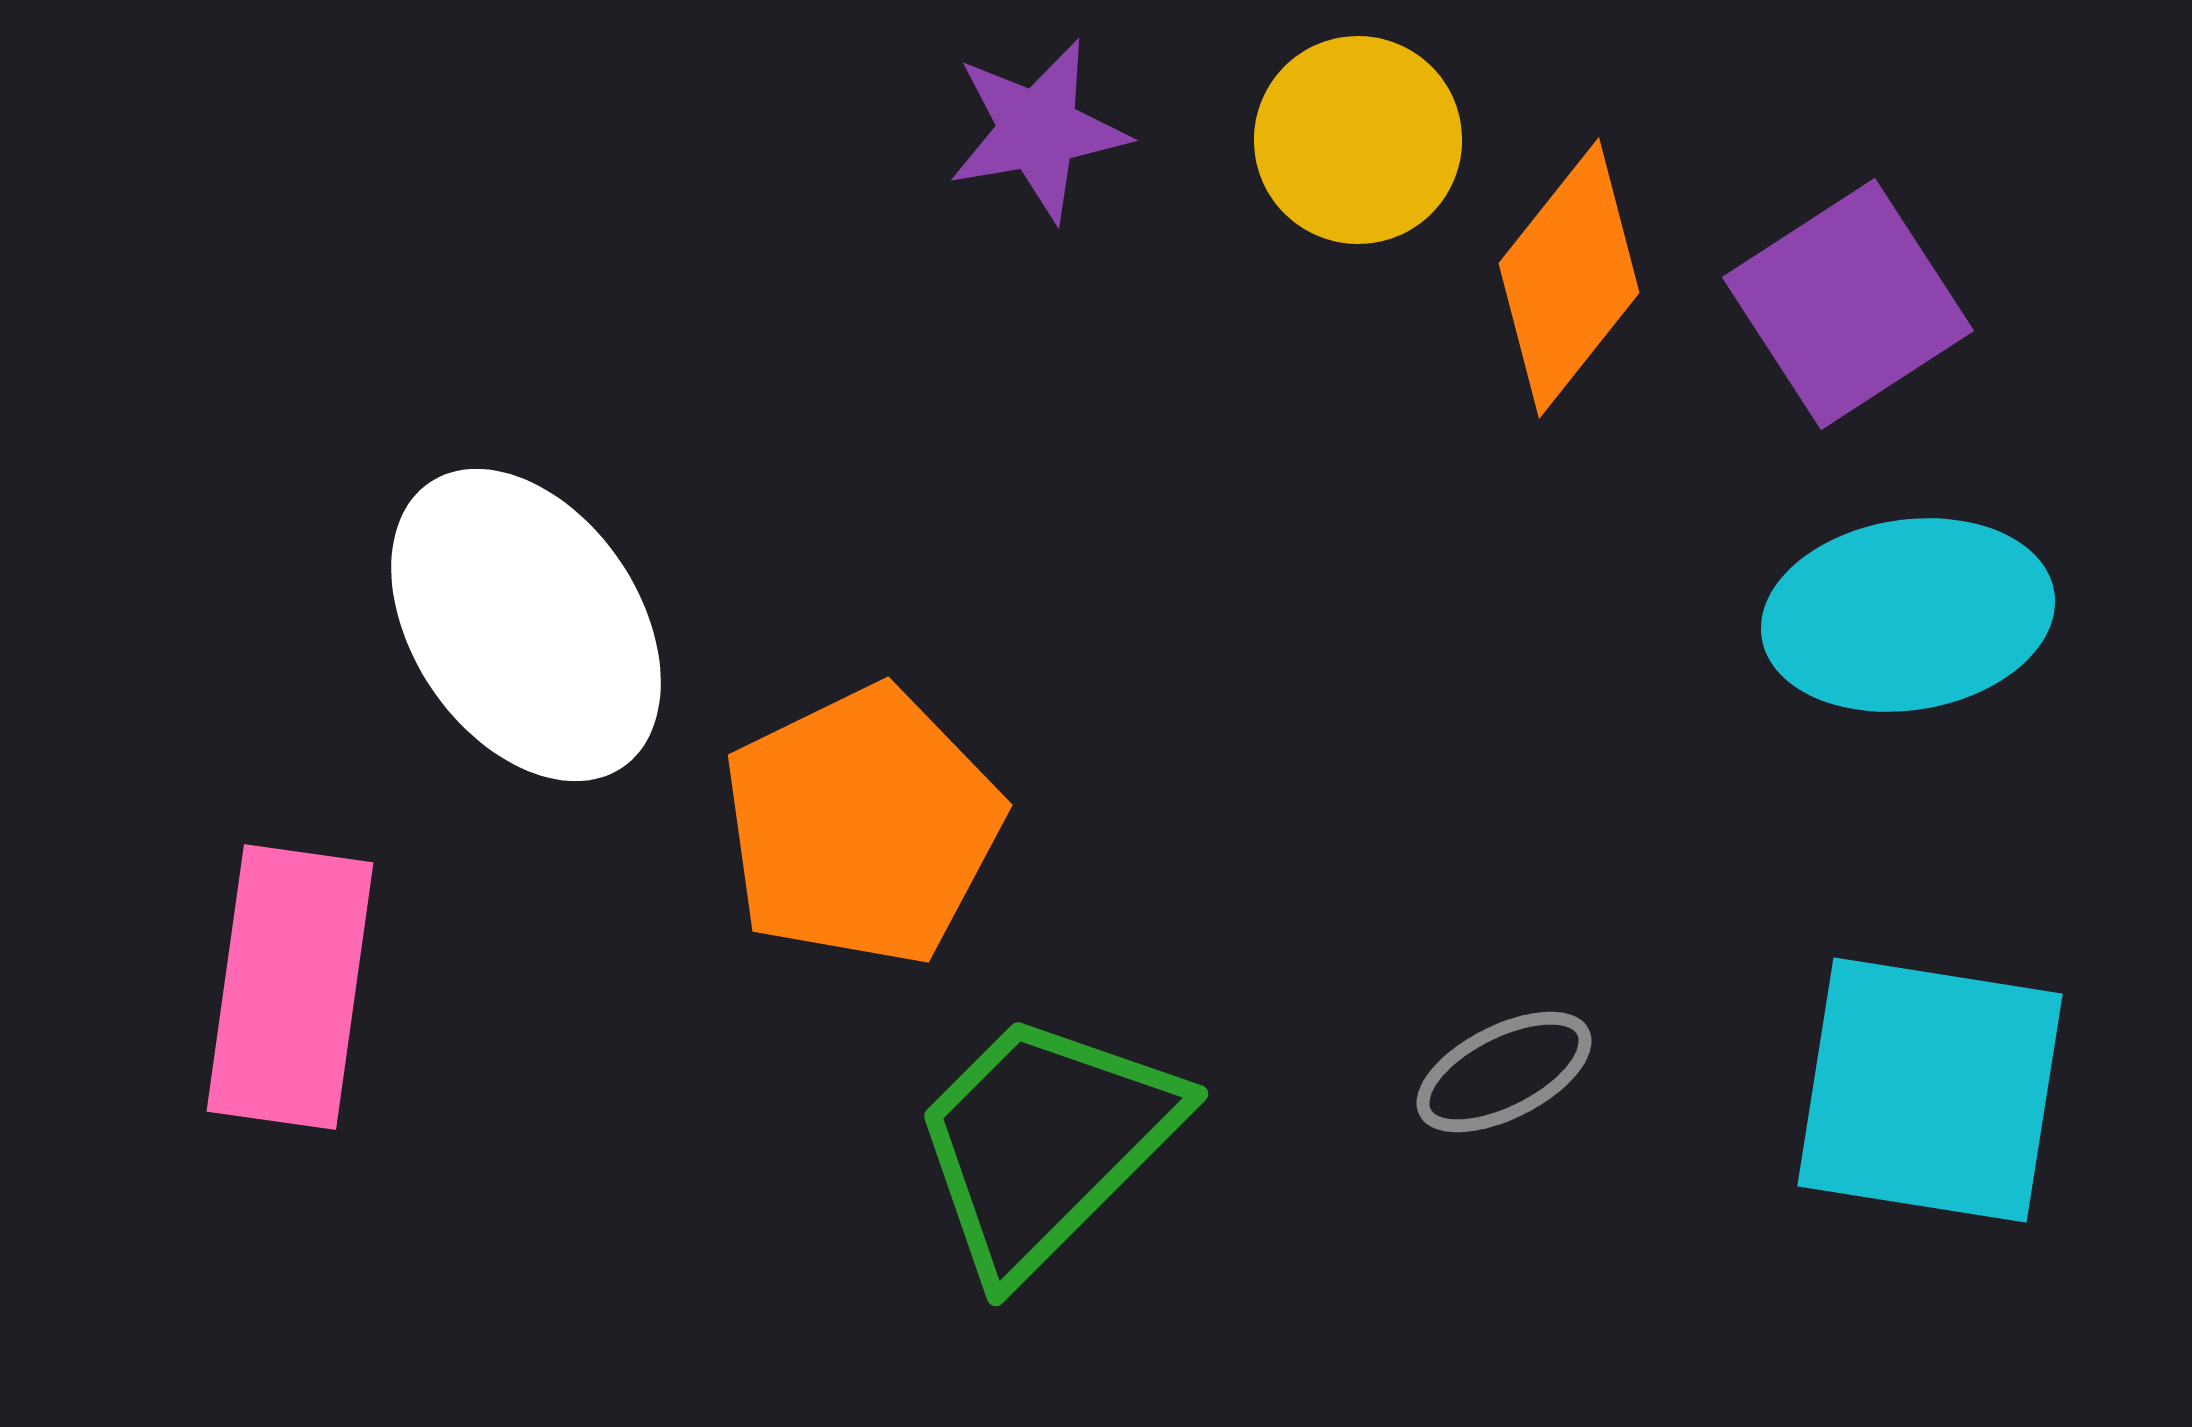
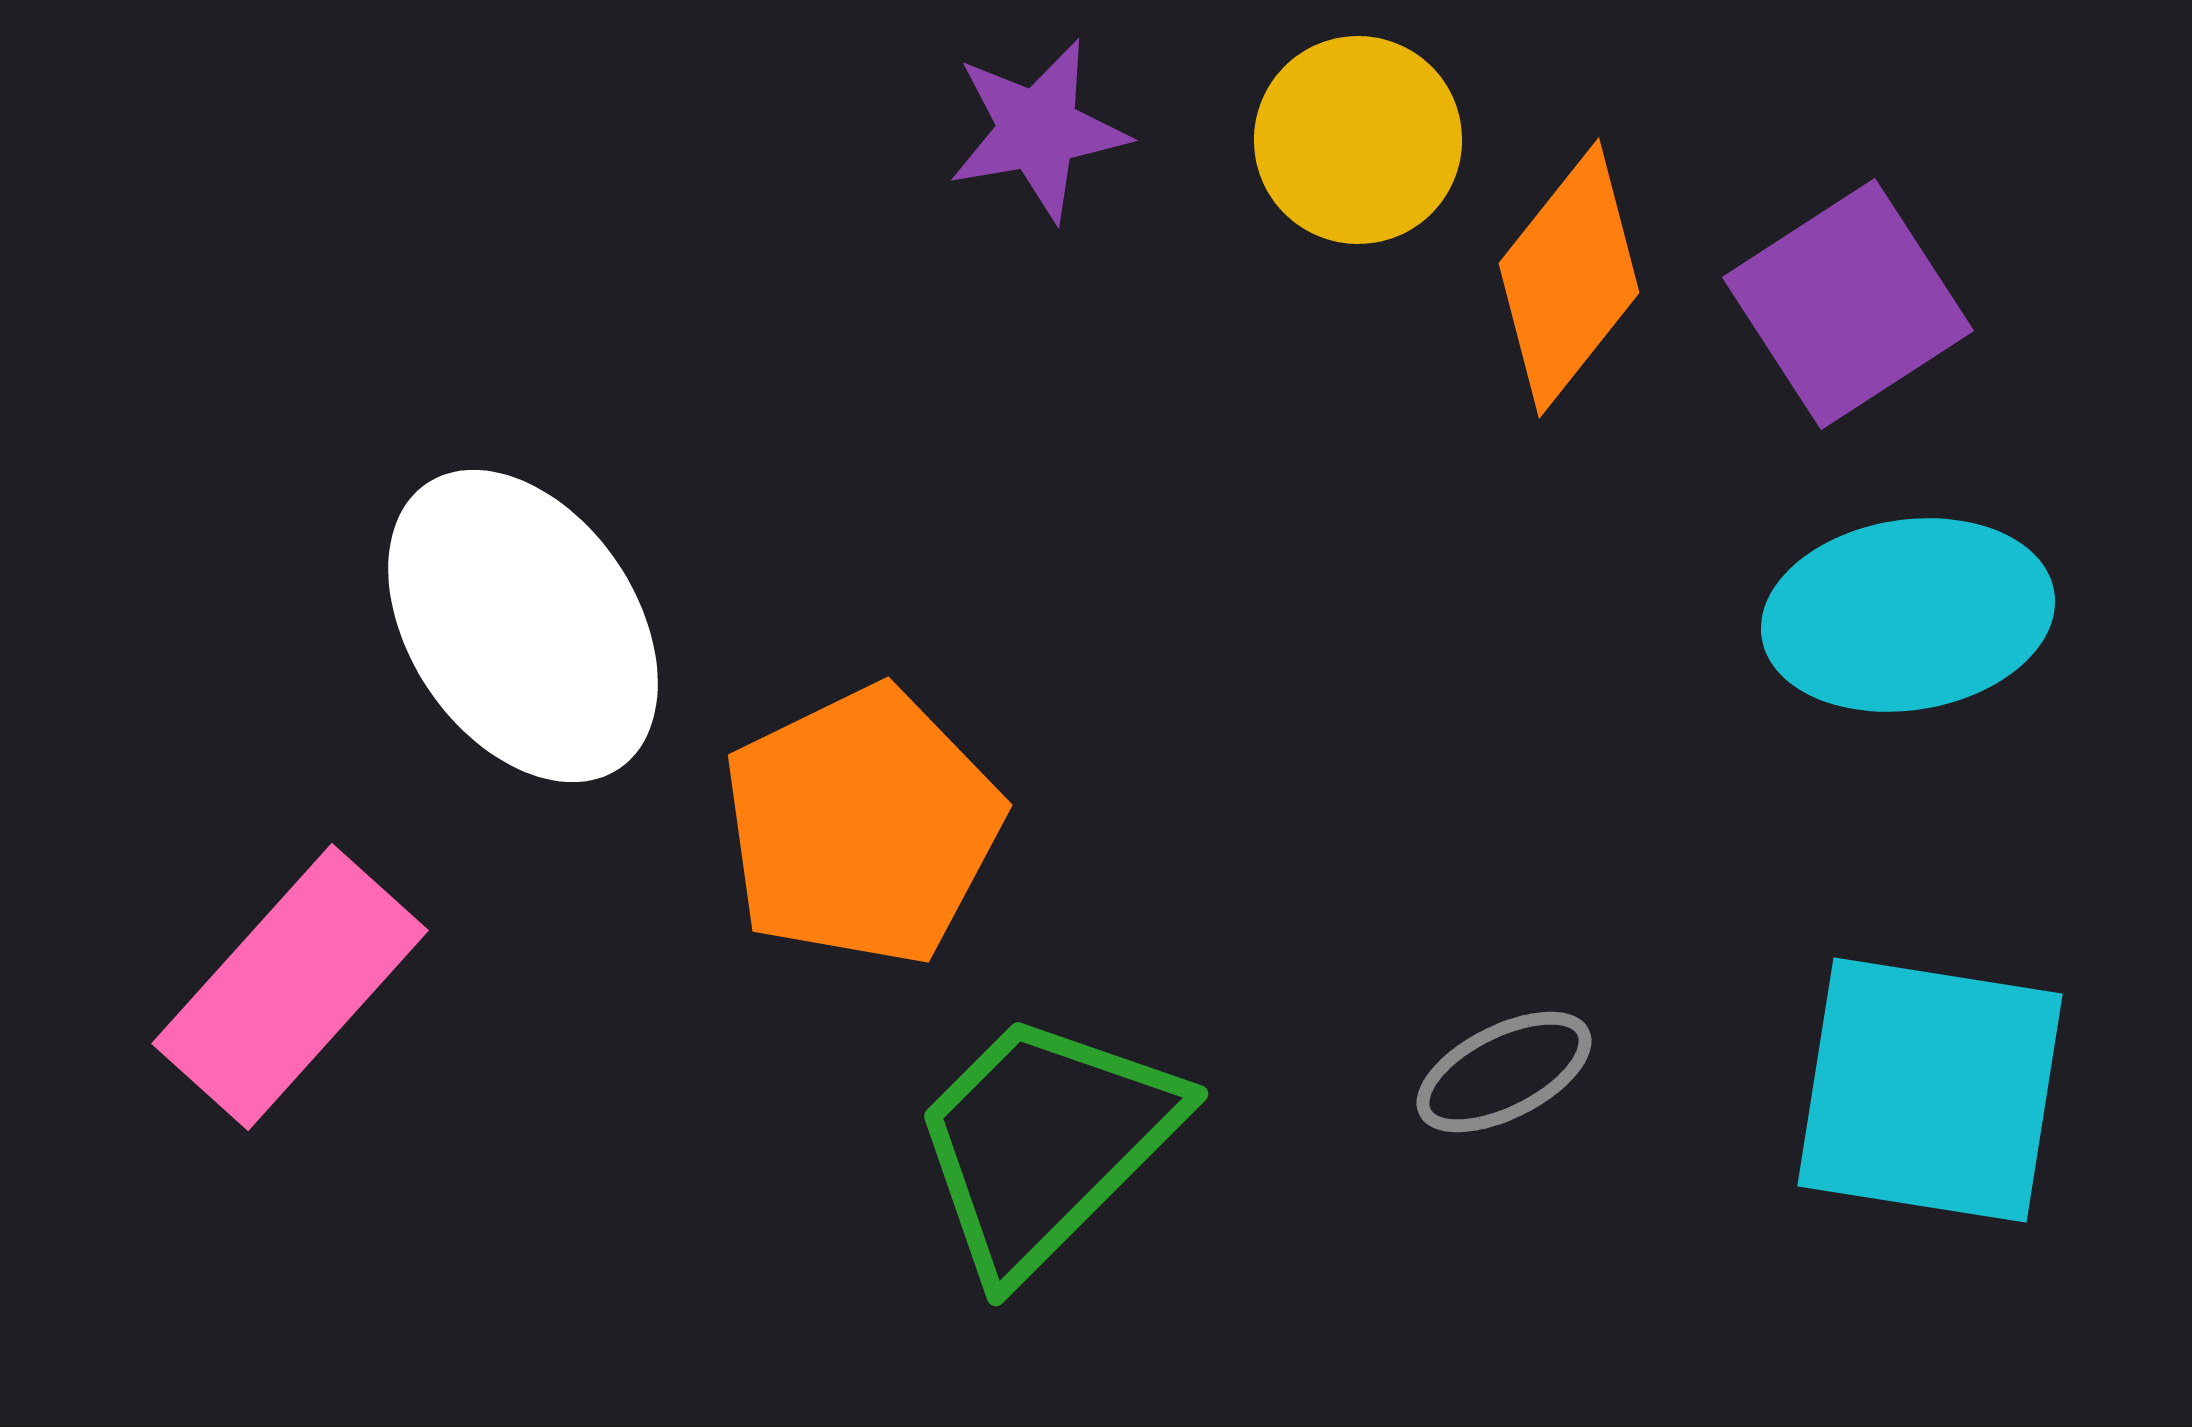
white ellipse: moved 3 px left, 1 px down
pink rectangle: rotated 34 degrees clockwise
